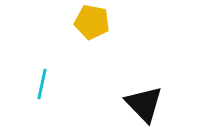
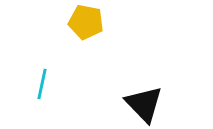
yellow pentagon: moved 6 px left
